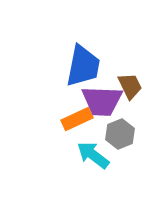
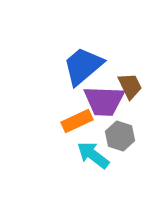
blue trapezoid: rotated 141 degrees counterclockwise
purple trapezoid: moved 2 px right
orange rectangle: moved 2 px down
gray hexagon: moved 2 px down; rotated 20 degrees counterclockwise
